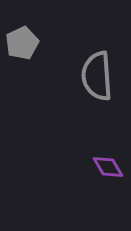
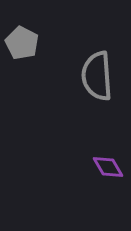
gray pentagon: rotated 20 degrees counterclockwise
